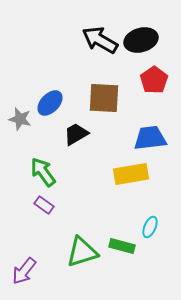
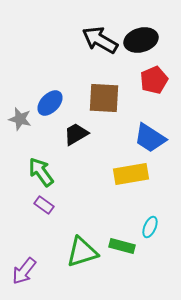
red pentagon: rotated 12 degrees clockwise
blue trapezoid: rotated 140 degrees counterclockwise
green arrow: moved 2 px left
